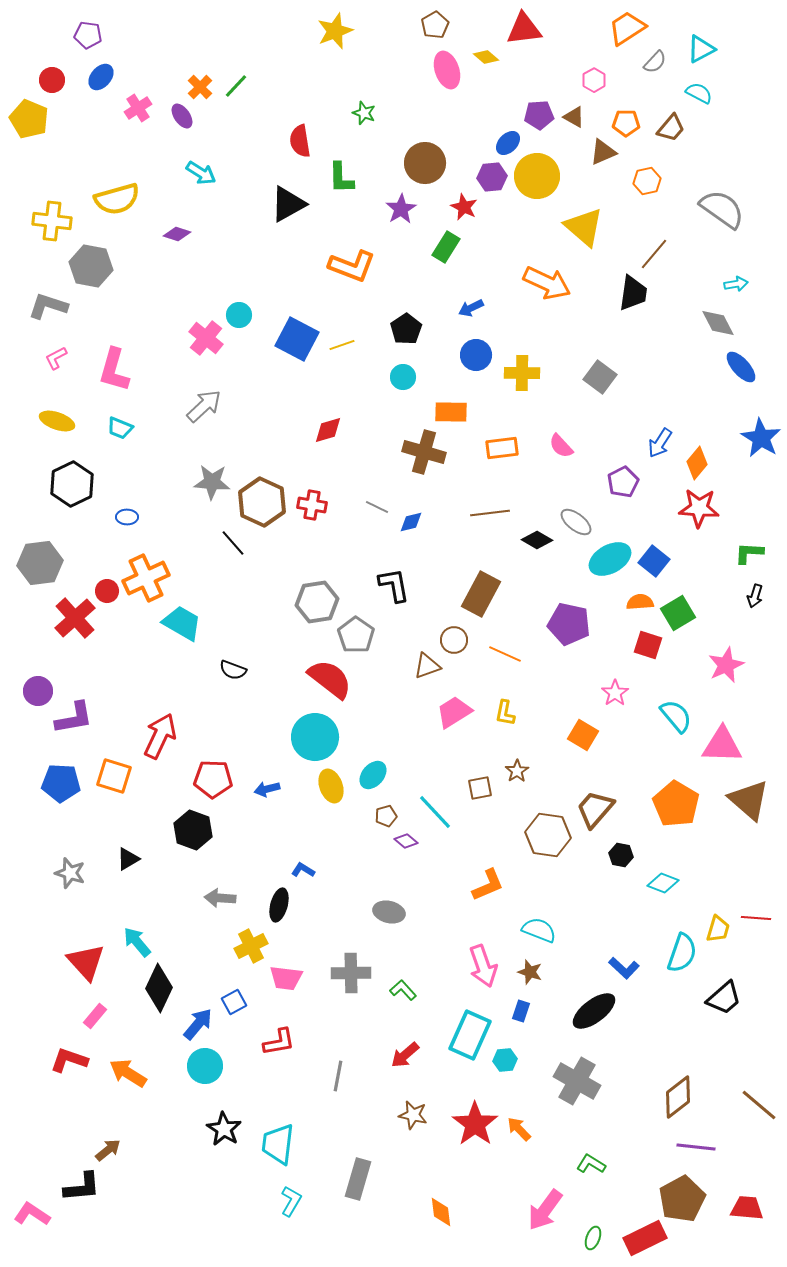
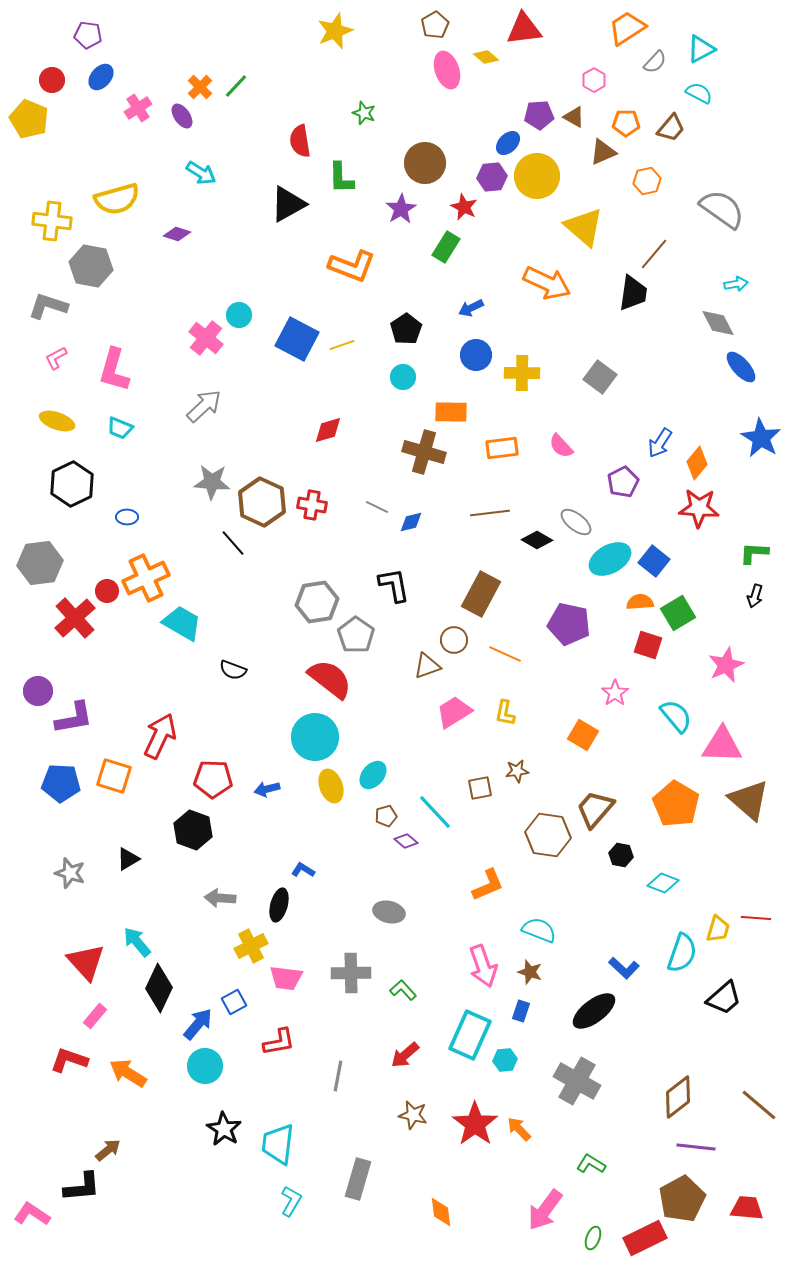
green L-shape at (749, 553): moved 5 px right
brown star at (517, 771): rotated 25 degrees clockwise
